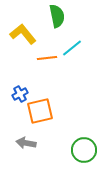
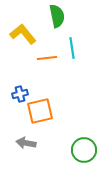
cyan line: rotated 60 degrees counterclockwise
blue cross: rotated 14 degrees clockwise
